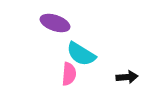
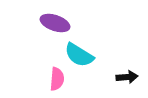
cyan semicircle: moved 2 px left, 1 px down
pink semicircle: moved 12 px left, 5 px down
